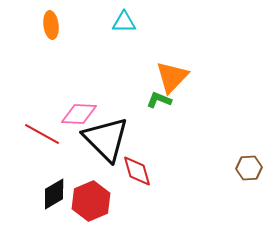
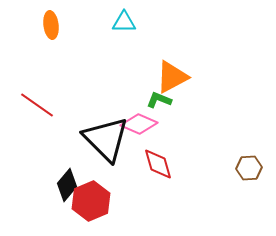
orange triangle: rotated 18 degrees clockwise
pink diamond: moved 60 px right, 10 px down; rotated 21 degrees clockwise
red line: moved 5 px left, 29 px up; rotated 6 degrees clockwise
red diamond: moved 21 px right, 7 px up
black diamond: moved 13 px right, 9 px up; rotated 20 degrees counterclockwise
